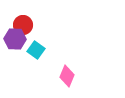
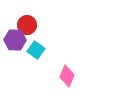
red circle: moved 4 px right
purple hexagon: moved 1 px down
